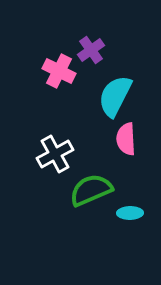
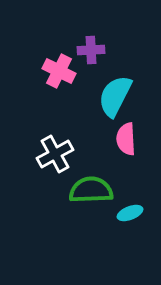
purple cross: rotated 32 degrees clockwise
green semicircle: rotated 21 degrees clockwise
cyan ellipse: rotated 20 degrees counterclockwise
